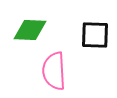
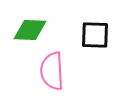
pink semicircle: moved 2 px left
